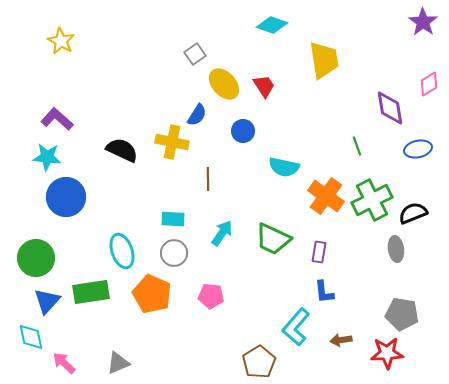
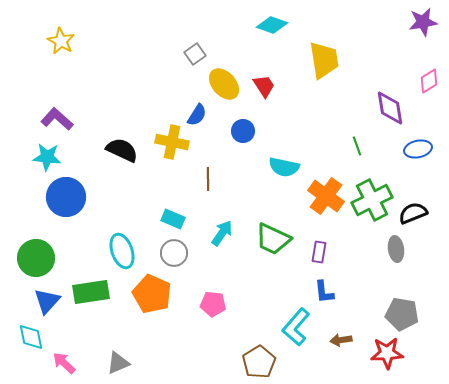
purple star at (423, 22): rotated 28 degrees clockwise
pink diamond at (429, 84): moved 3 px up
cyan rectangle at (173, 219): rotated 20 degrees clockwise
pink pentagon at (211, 296): moved 2 px right, 8 px down
